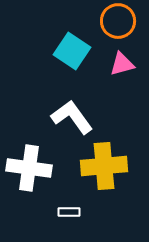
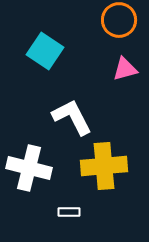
orange circle: moved 1 px right, 1 px up
cyan square: moved 27 px left
pink triangle: moved 3 px right, 5 px down
white L-shape: rotated 9 degrees clockwise
white cross: rotated 6 degrees clockwise
